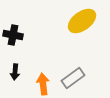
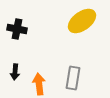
black cross: moved 4 px right, 6 px up
gray rectangle: rotated 45 degrees counterclockwise
orange arrow: moved 4 px left
